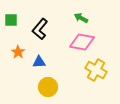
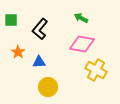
pink diamond: moved 2 px down
